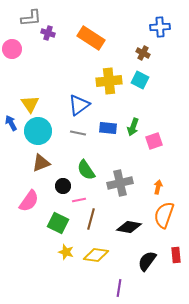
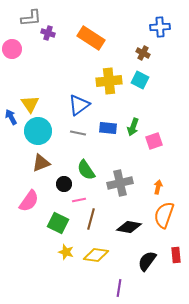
blue arrow: moved 6 px up
black circle: moved 1 px right, 2 px up
